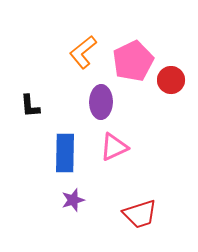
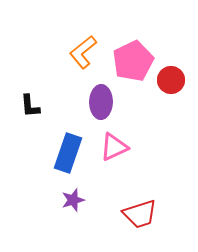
blue rectangle: moved 3 px right; rotated 18 degrees clockwise
